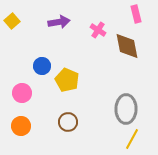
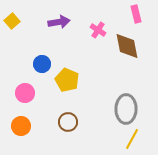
blue circle: moved 2 px up
pink circle: moved 3 px right
